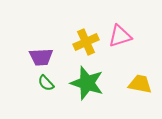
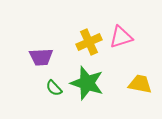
pink triangle: moved 1 px right, 1 px down
yellow cross: moved 3 px right
green semicircle: moved 8 px right, 5 px down
